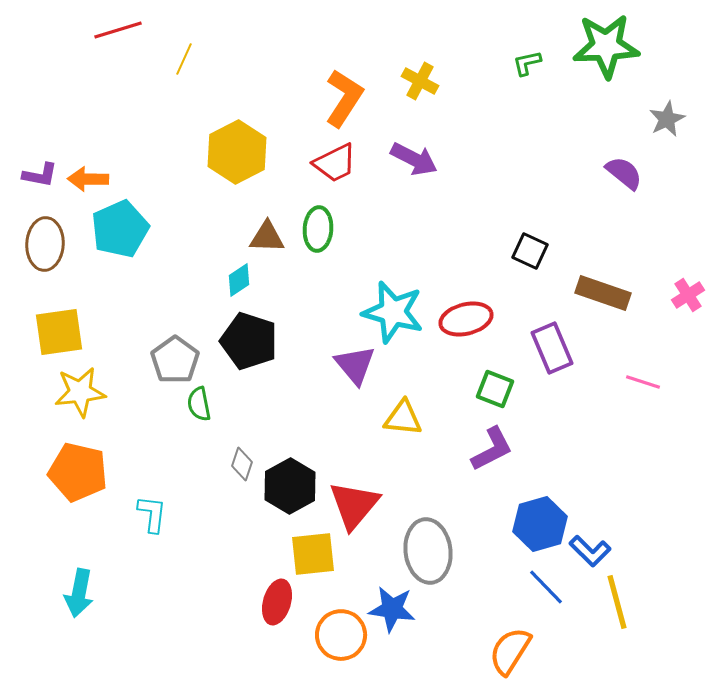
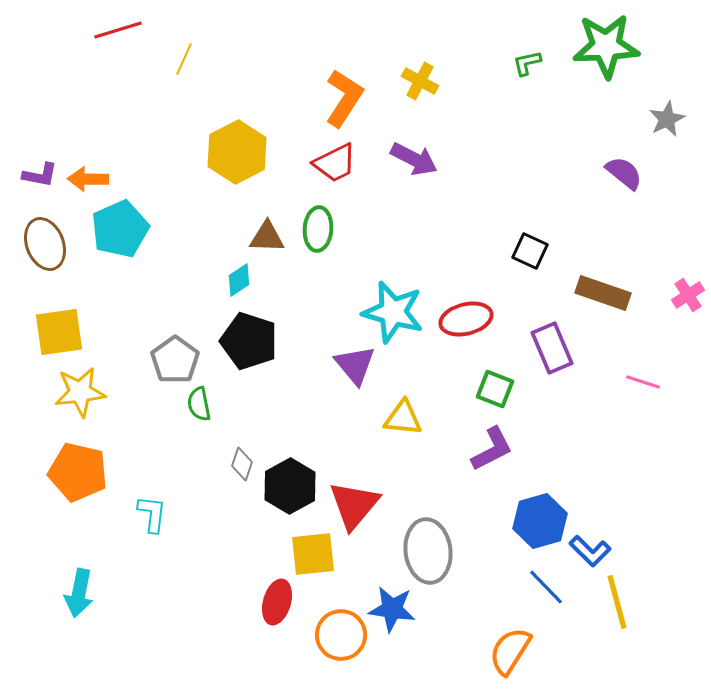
brown ellipse at (45, 244): rotated 24 degrees counterclockwise
blue hexagon at (540, 524): moved 3 px up
